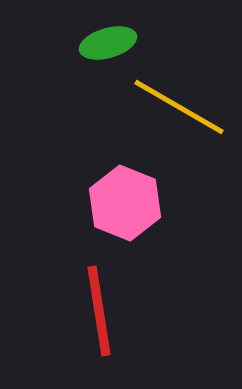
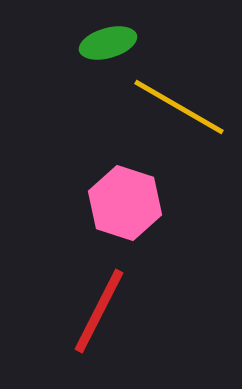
pink hexagon: rotated 4 degrees counterclockwise
red line: rotated 36 degrees clockwise
